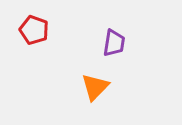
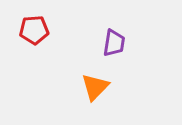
red pentagon: rotated 24 degrees counterclockwise
